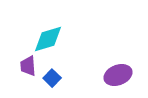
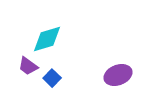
cyan diamond: moved 1 px left
purple trapezoid: rotated 50 degrees counterclockwise
